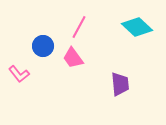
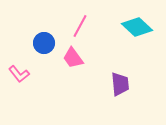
pink line: moved 1 px right, 1 px up
blue circle: moved 1 px right, 3 px up
